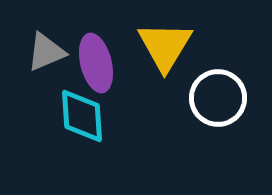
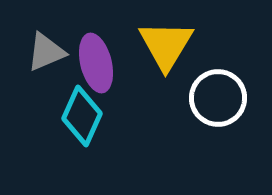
yellow triangle: moved 1 px right, 1 px up
cyan diamond: rotated 28 degrees clockwise
